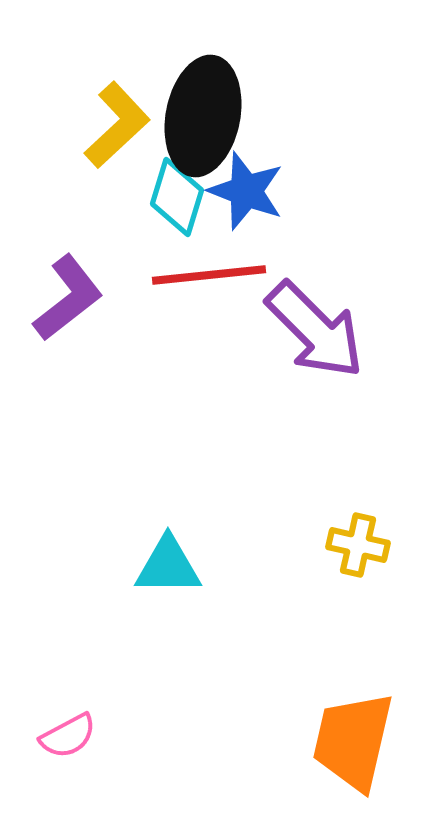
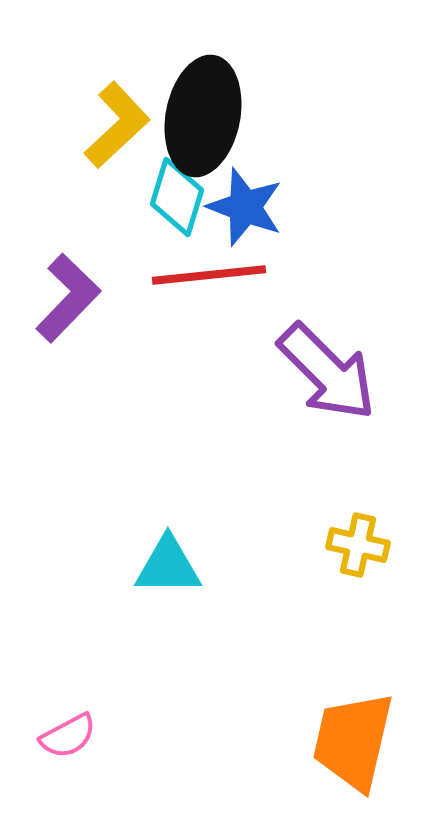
blue star: moved 1 px left, 16 px down
purple L-shape: rotated 8 degrees counterclockwise
purple arrow: moved 12 px right, 42 px down
